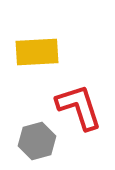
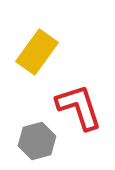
yellow rectangle: rotated 51 degrees counterclockwise
